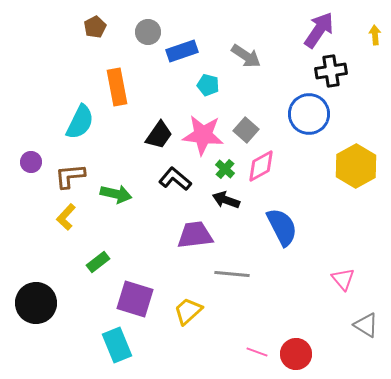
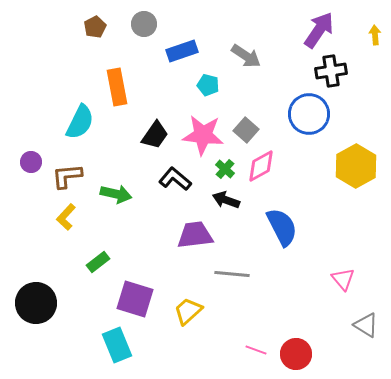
gray circle: moved 4 px left, 8 px up
black trapezoid: moved 4 px left
brown L-shape: moved 3 px left
pink line: moved 1 px left, 2 px up
